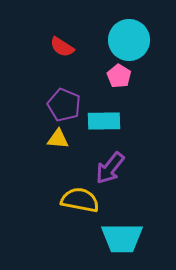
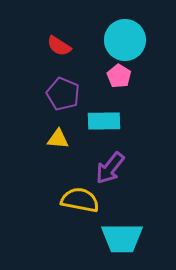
cyan circle: moved 4 px left
red semicircle: moved 3 px left, 1 px up
purple pentagon: moved 1 px left, 11 px up
